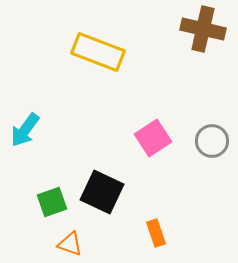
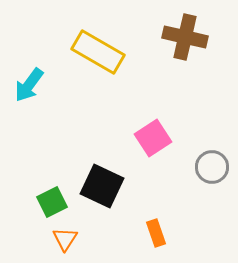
brown cross: moved 18 px left, 8 px down
yellow rectangle: rotated 9 degrees clockwise
cyan arrow: moved 4 px right, 45 px up
gray circle: moved 26 px down
black square: moved 6 px up
green square: rotated 8 degrees counterclockwise
orange triangle: moved 5 px left, 5 px up; rotated 44 degrees clockwise
